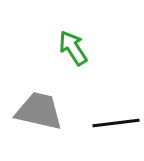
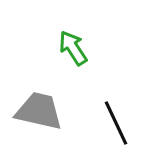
black line: rotated 72 degrees clockwise
